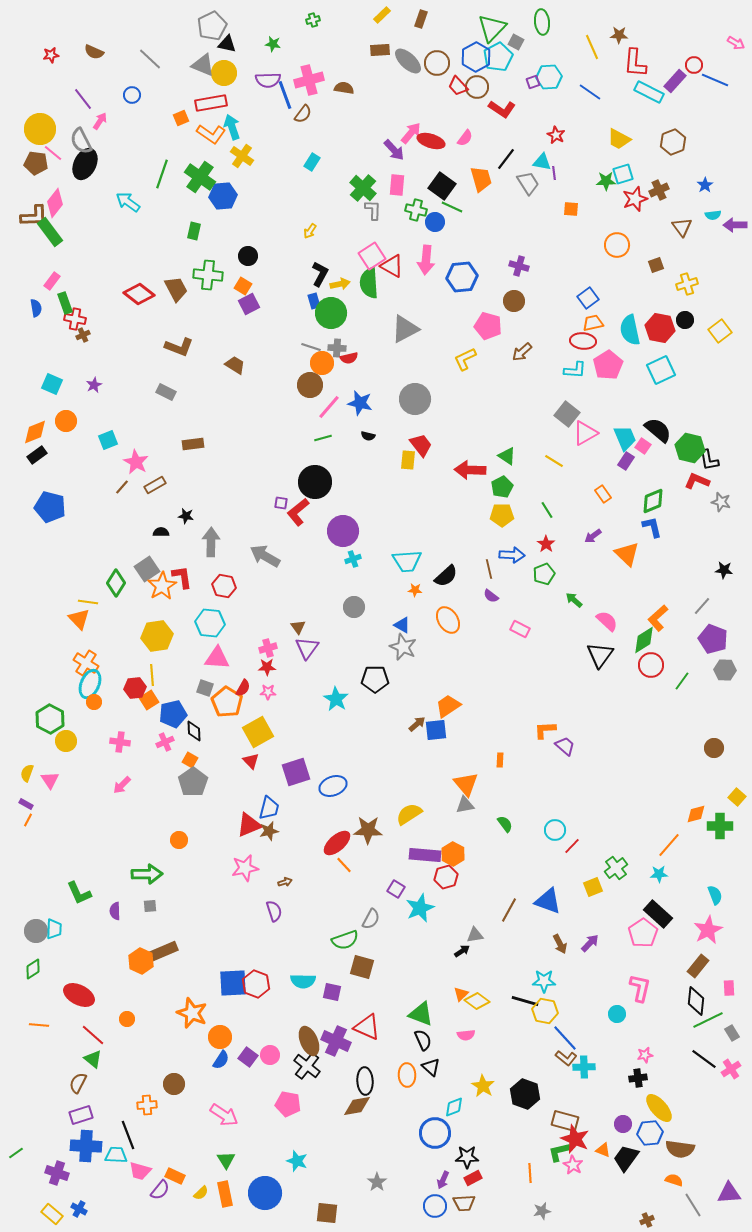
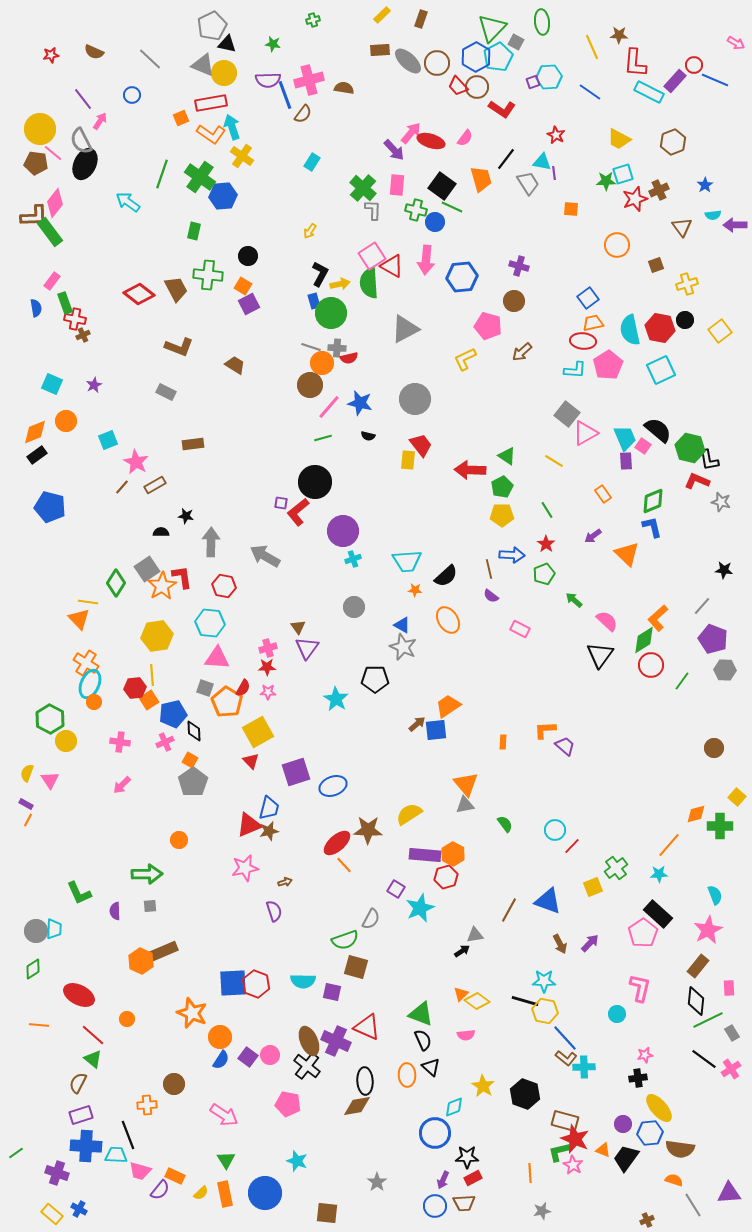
purple rectangle at (626, 461): rotated 36 degrees counterclockwise
orange rectangle at (500, 760): moved 3 px right, 18 px up
brown square at (362, 967): moved 6 px left
